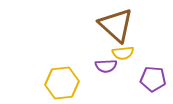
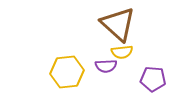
brown triangle: moved 2 px right, 1 px up
yellow semicircle: moved 1 px left, 1 px up
yellow hexagon: moved 5 px right, 11 px up
